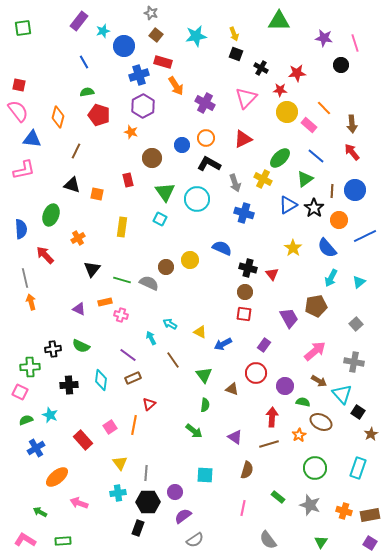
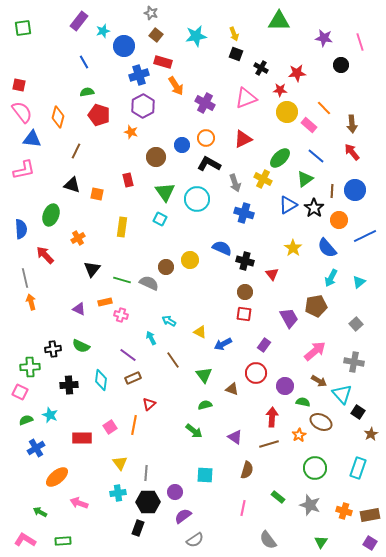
pink line at (355, 43): moved 5 px right, 1 px up
pink triangle at (246, 98): rotated 25 degrees clockwise
pink semicircle at (18, 111): moved 4 px right, 1 px down
brown circle at (152, 158): moved 4 px right, 1 px up
black cross at (248, 268): moved 3 px left, 7 px up
cyan arrow at (170, 324): moved 1 px left, 3 px up
green semicircle at (205, 405): rotated 112 degrees counterclockwise
red rectangle at (83, 440): moved 1 px left, 2 px up; rotated 48 degrees counterclockwise
